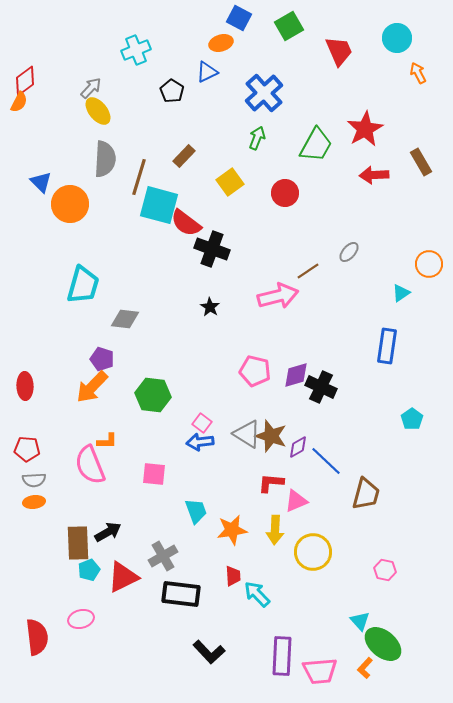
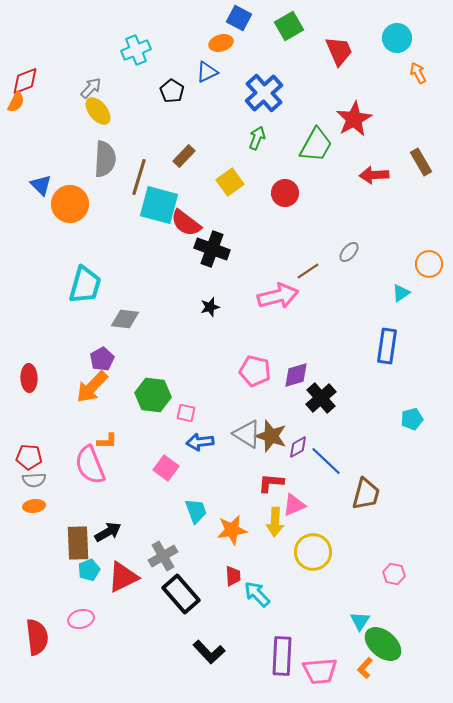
red diamond at (25, 81): rotated 16 degrees clockwise
orange semicircle at (19, 102): moved 3 px left
red star at (365, 129): moved 11 px left, 10 px up
blue triangle at (41, 182): moved 3 px down
cyan trapezoid at (83, 285): moved 2 px right
black star at (210, 307): rotated 24 degrees clockwise
purple pentagon at (102, 359): rotated 25 degrees clockwise
red ellipse at (25, 386): moved 4 px right, 8 px up
black cross at (321, 387): moved 11 px down; rotated 24 degrees clockwise
cyan pentagon at (412, 419): rotated 20 degrees clockwise
pink square at (202, 423): moved 16 px left, 10 px up; rotated 24 degrees counterclockwise
red pentagon at (27, 449): moved 2 px right, 8 px down
pink square at (154, 474): moved 12 px right, 6 px up; rotated 30 degrees clockwise
pink triangle at (296, 501): moved 2 px left, 4 px down
orange ellipse at (34, 502): moved 4 px down
yellow arrow at (275, 530): moved 8 px up
pink hexagon at (385, 570): moved 9 px right, 4 px down
black rectangle at (181, 594): rotated 42 degrees clockwise
cyan triangle at (360, 621): rotated 15 degrees clockwise
